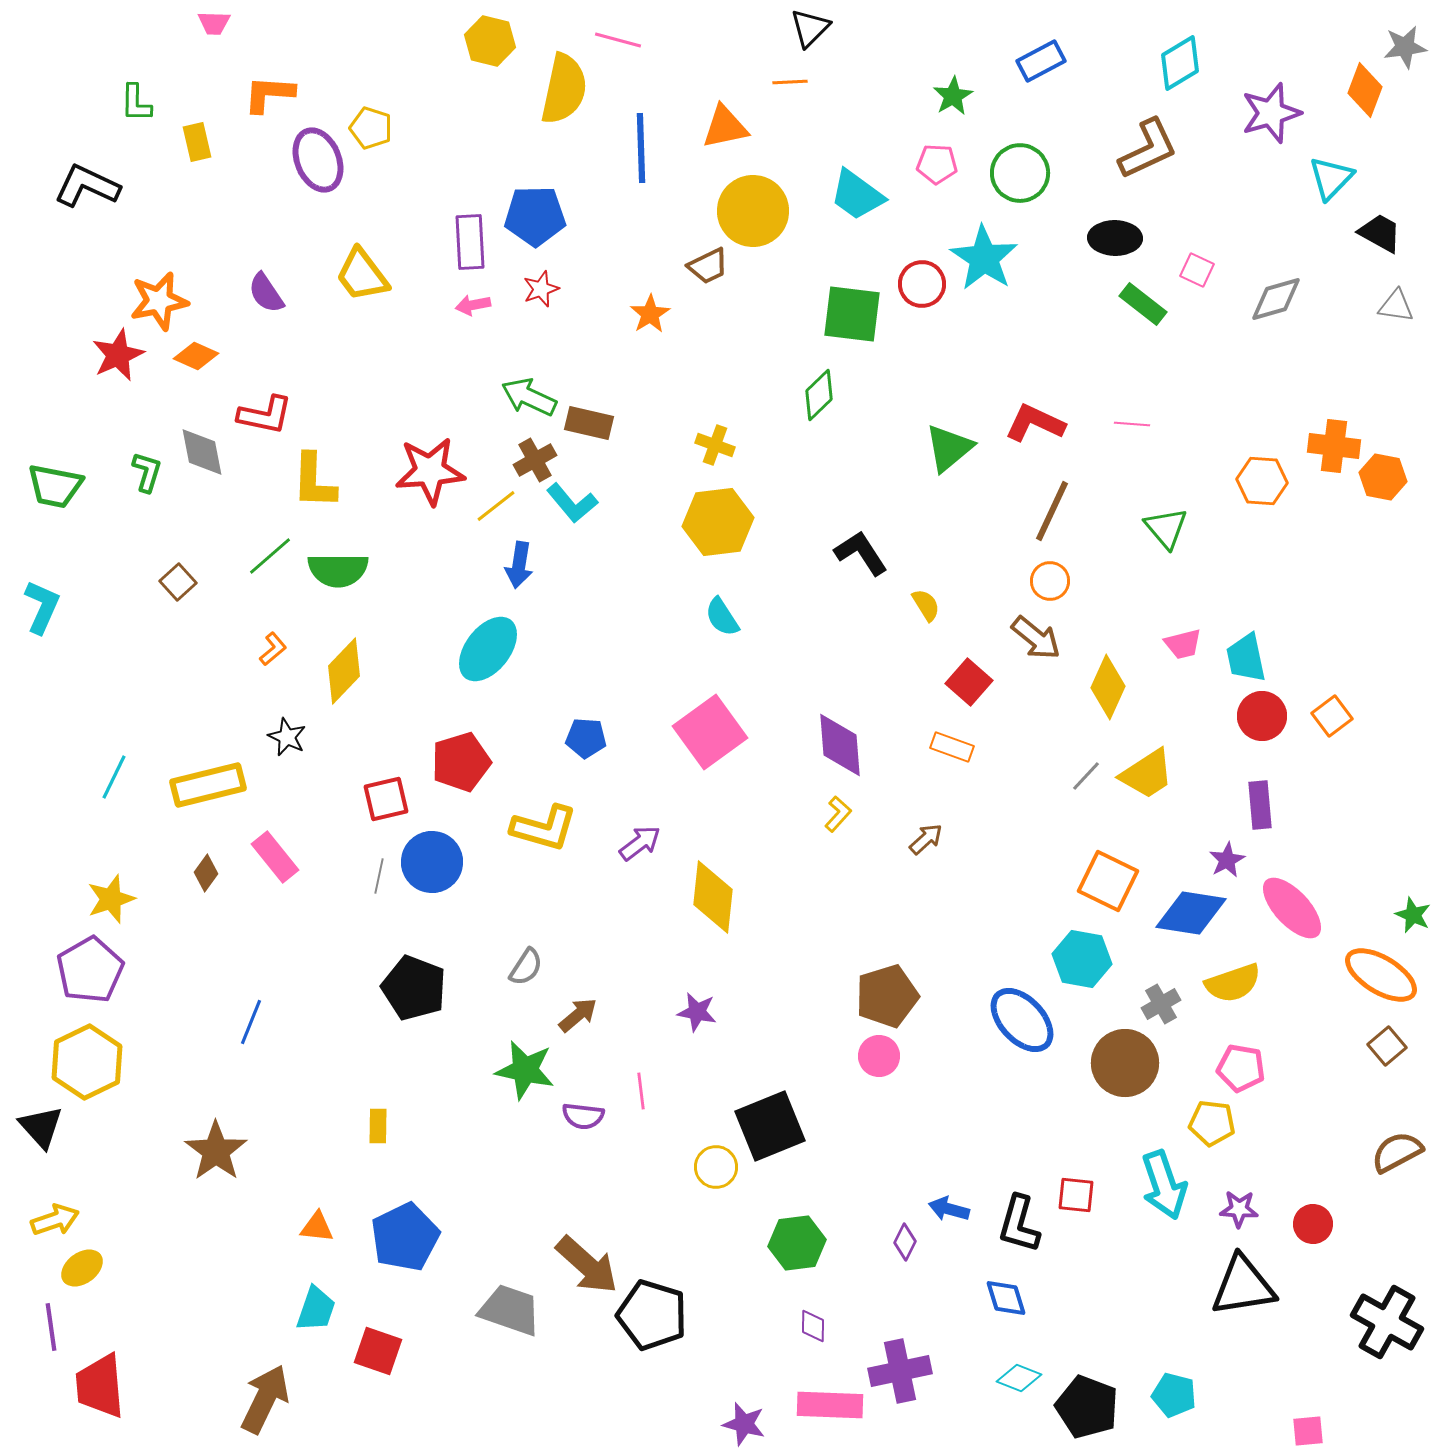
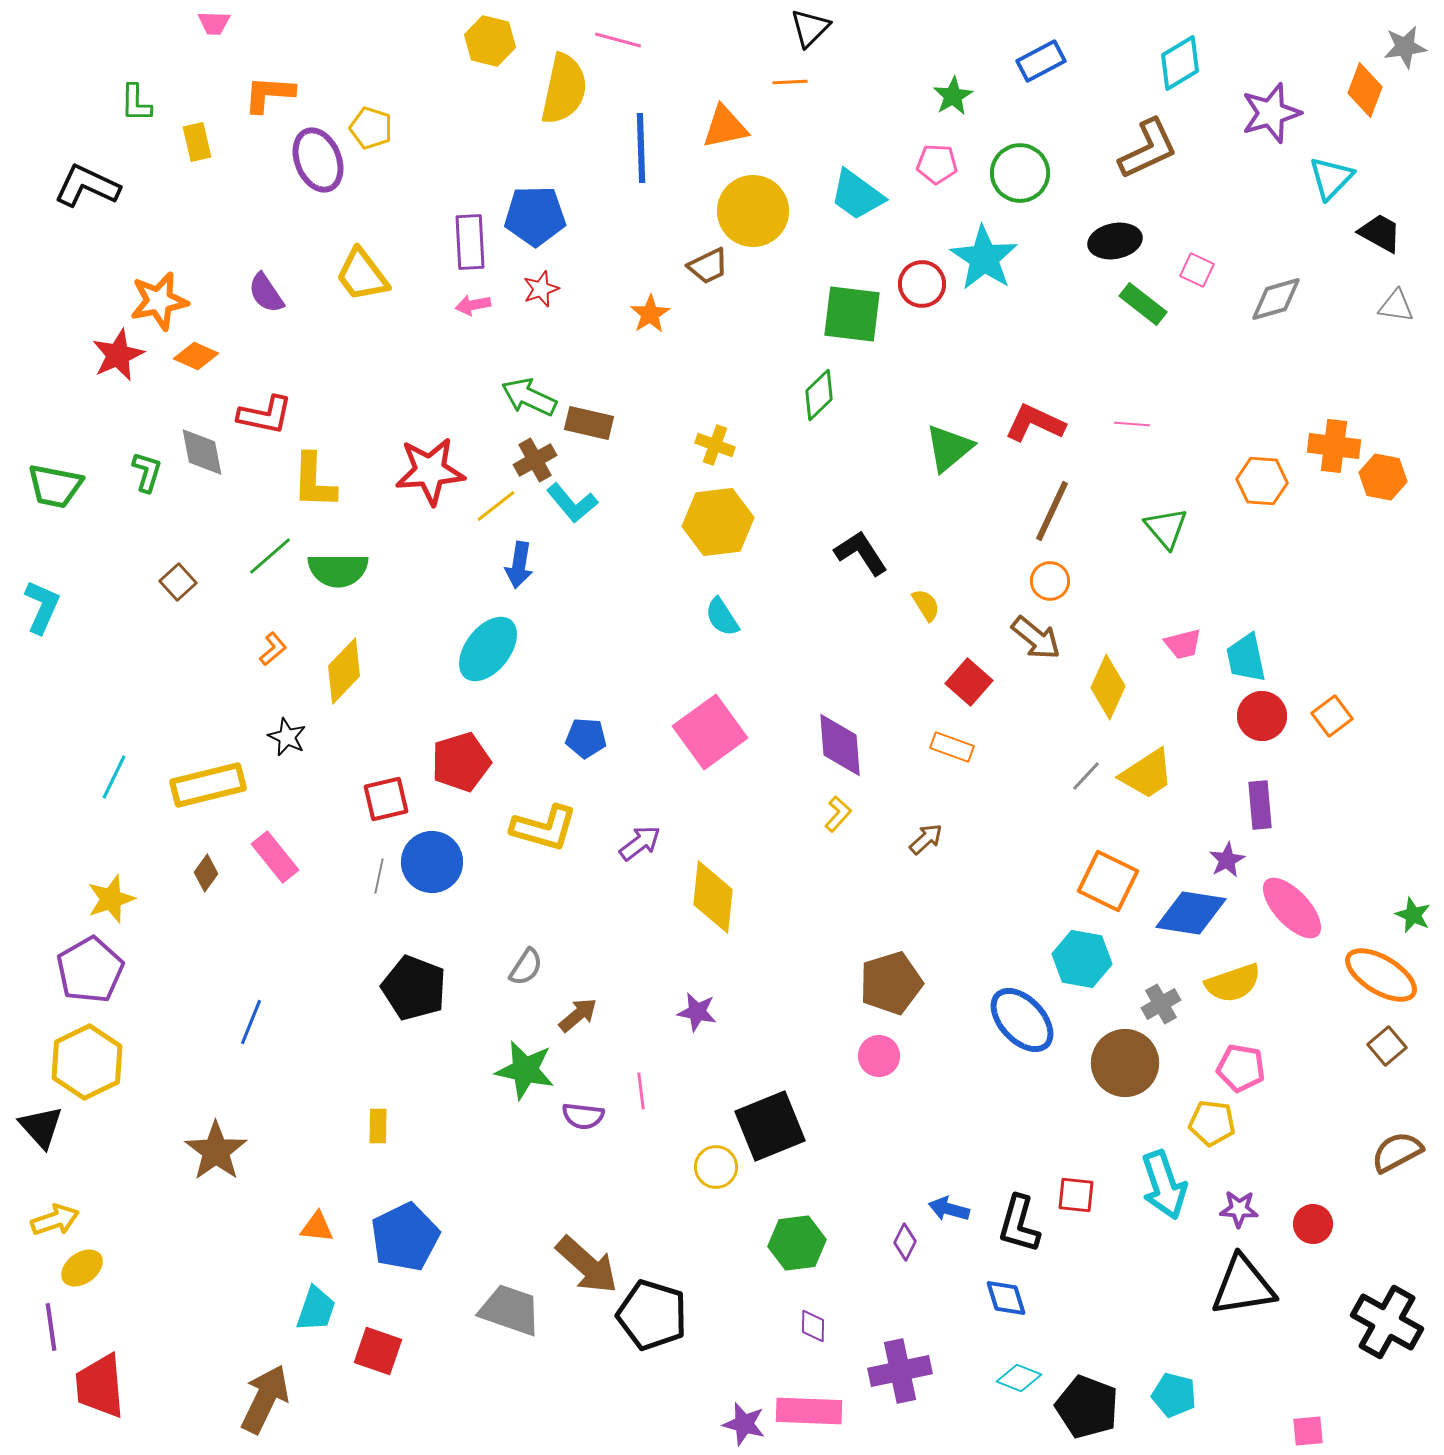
black ellipse at (1115, 238): moved 3 px down; rotated 12 degrees counterclockwise
brown pentagon at (887, 996): moved 4 px right, 13 px up
pink rectangle at (830, 1405): moved 21 px left, 6 px down
